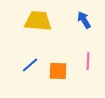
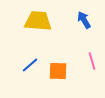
pink line: moved 4 px right; rotated 18 degrees counterclockwise
